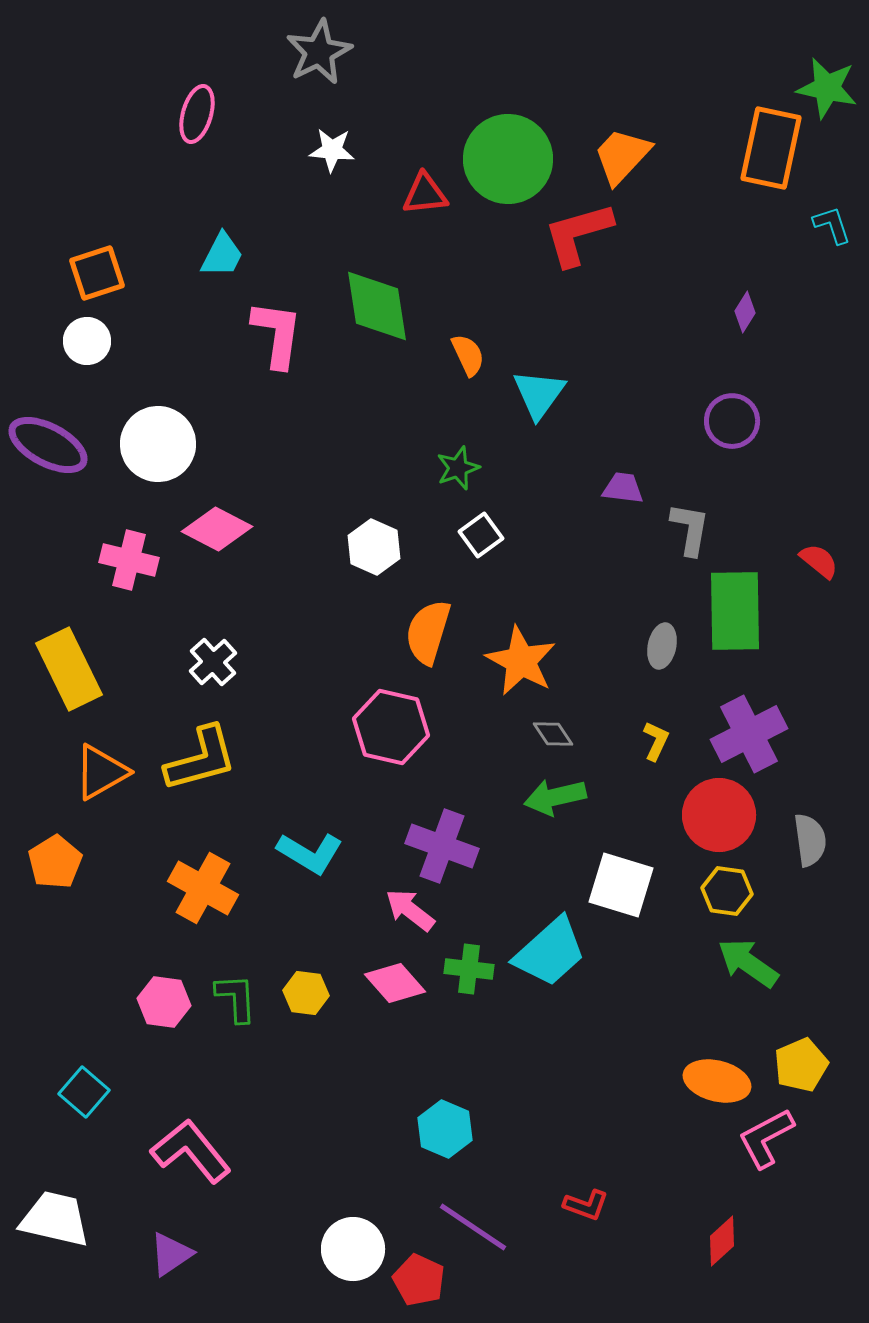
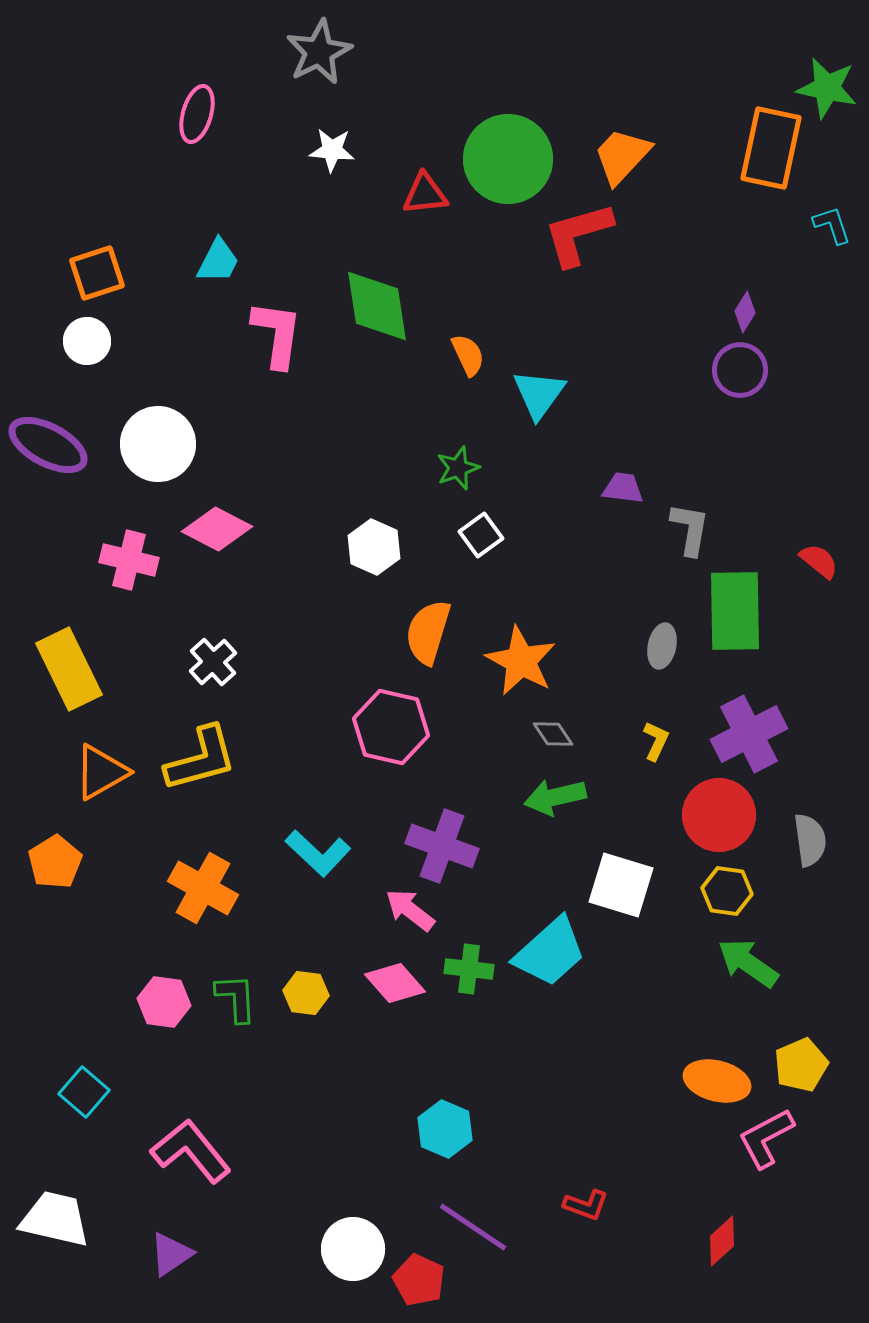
cyan trapezoid at (222, 255): moved 4 px left, 6 px down
purple circle at (732, 421): moved 8 px right, 51 px up
cyan L-shape at (310, 853): moved 8 px right; rotated 12 degrees clockwise
